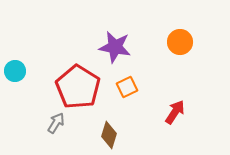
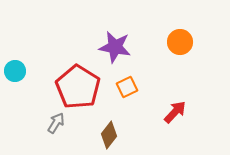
red arrow: rotated 10 degrees clockwise
brown diamond: rotated 20 degrees clockwise
